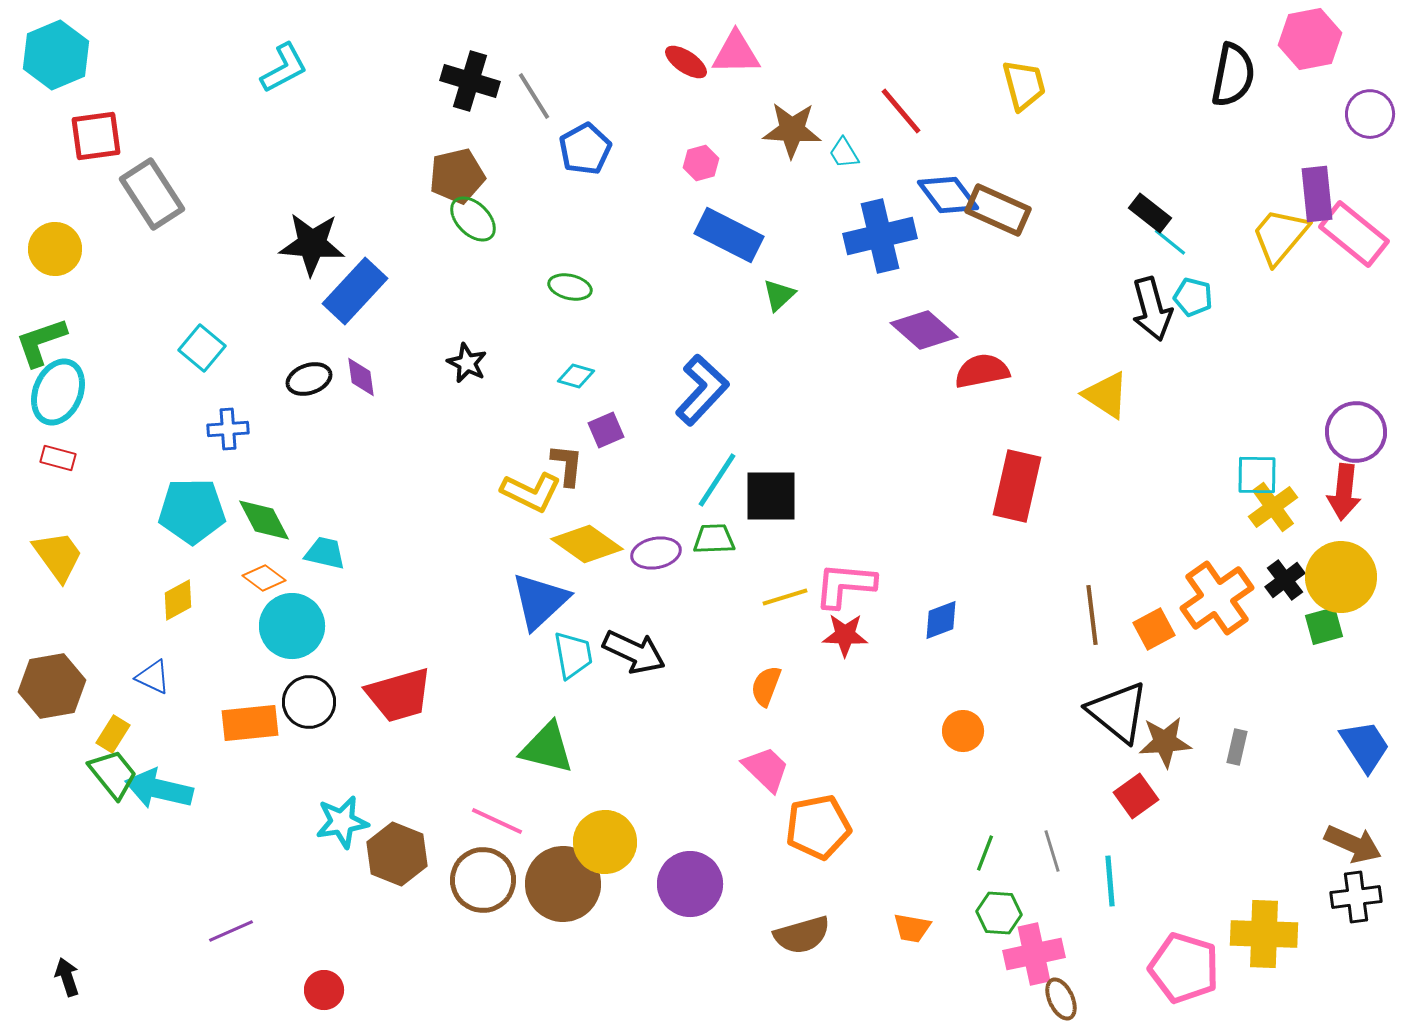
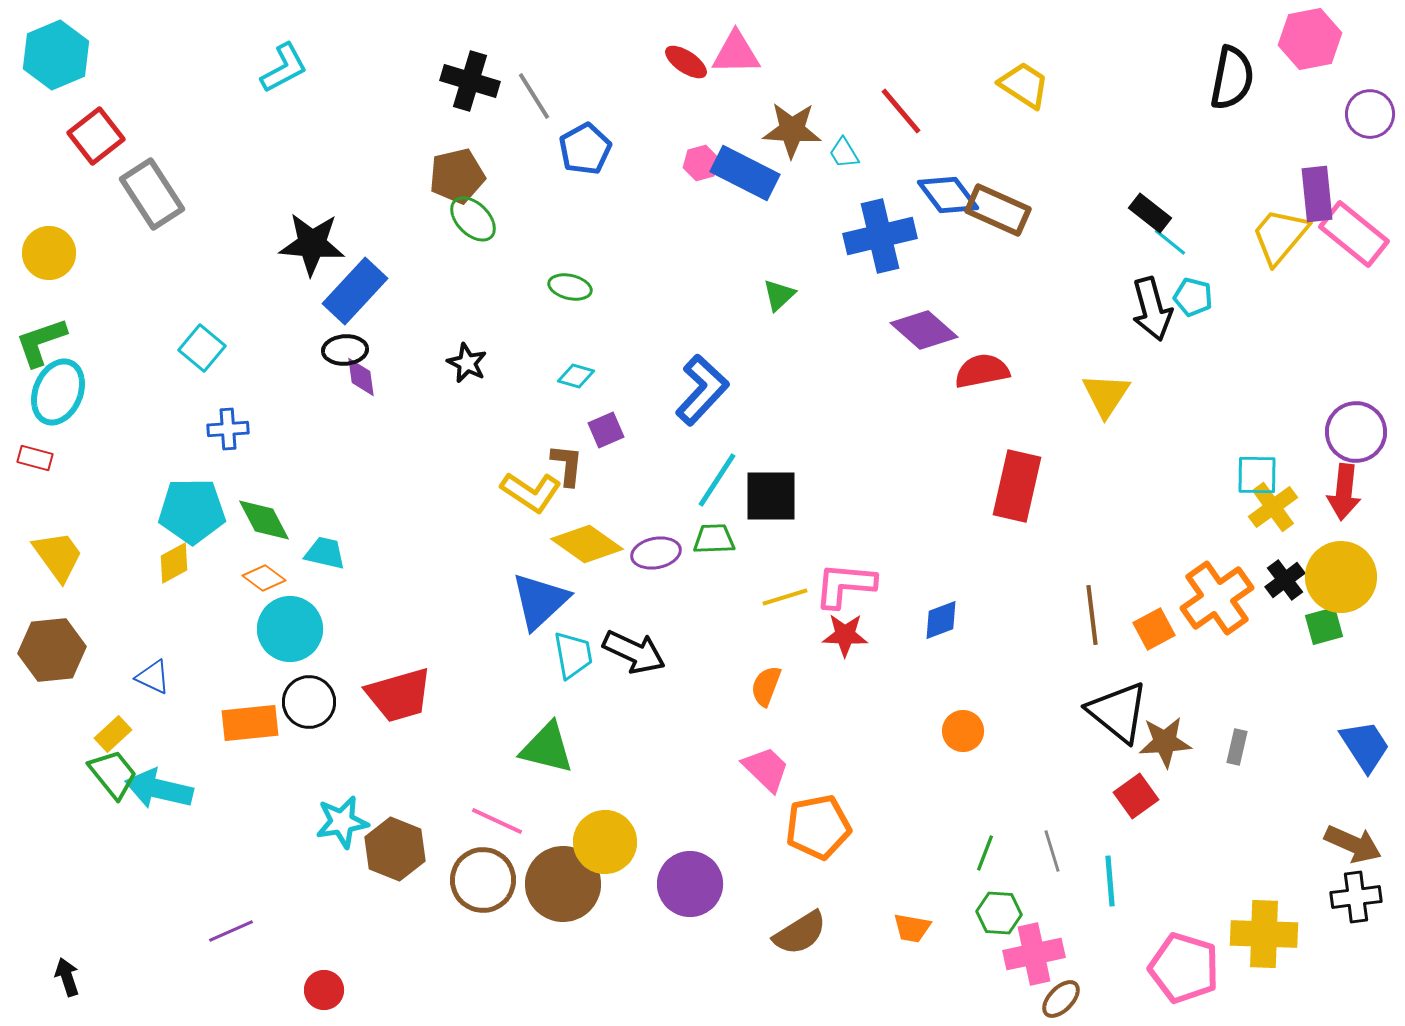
black semicircle at (1233, 75): moved 1 px left, 3 px down
yellow trapezoid at (1024, 85): rotated 42 degrees counterclockwise
red square at (96, 136): rotated 30 degrees counterclockwise
blue rectangle at (729, 235): moved 16 px right, 62 px up
yellow circle at (55, 249): moved 6 px left, 4 px down
black ellipse at (309, 379): moved 36 px right, 29 px up; rotated 15 degrees clockwise
yellow triangle at (1106, 395): rotated 30 degrees clockwise
red rectangle at (58, 458): moved 23 px left
yellow L-shape at (531, 492): rotated 8 degrees clockwise
yellow diamond at (178, 600): moved 4 px left, 37 px up
cyan circle at (292, 626): moved 2 px left, 3 px down
brown hexagon at (52, 686): moved 36 px up; rotated 4 degrees clockwise
yellow rectangle at (113, 734): rotated 15 degrees clockwise
brown hexagon at (397, 854): moved 2 px left, 5 px up
brown semicircle at (802, 935): moved 2 px left, 2 px up; rotated 16 degrees counterclockwise
brown ellipse at (1061, 999): rotated 69 degrees clockwise
